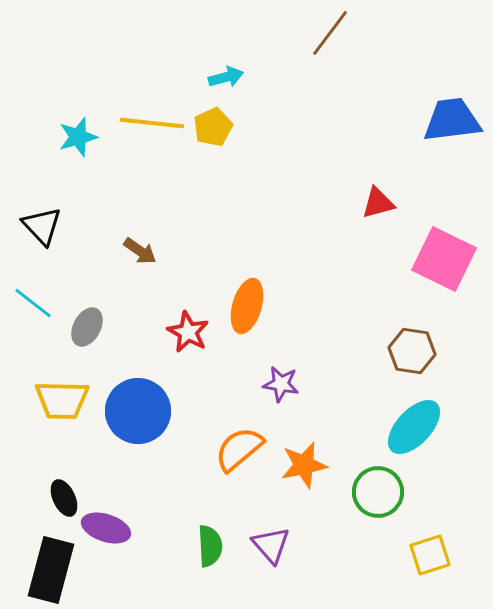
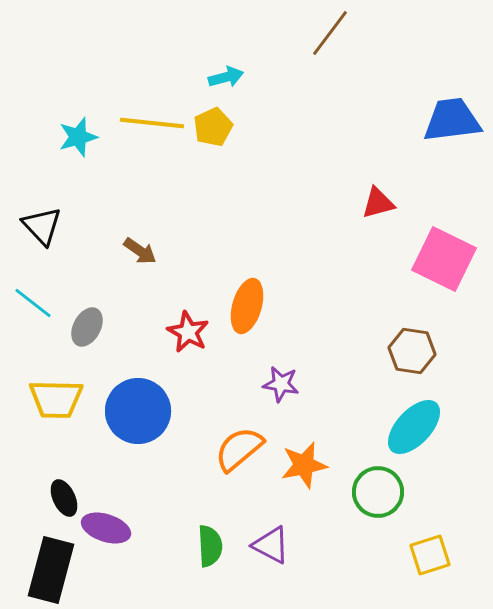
yellow trapezoid: moved 6 px left, 1 px up
purple triangle: rotated 21 degrees counterclockwise
